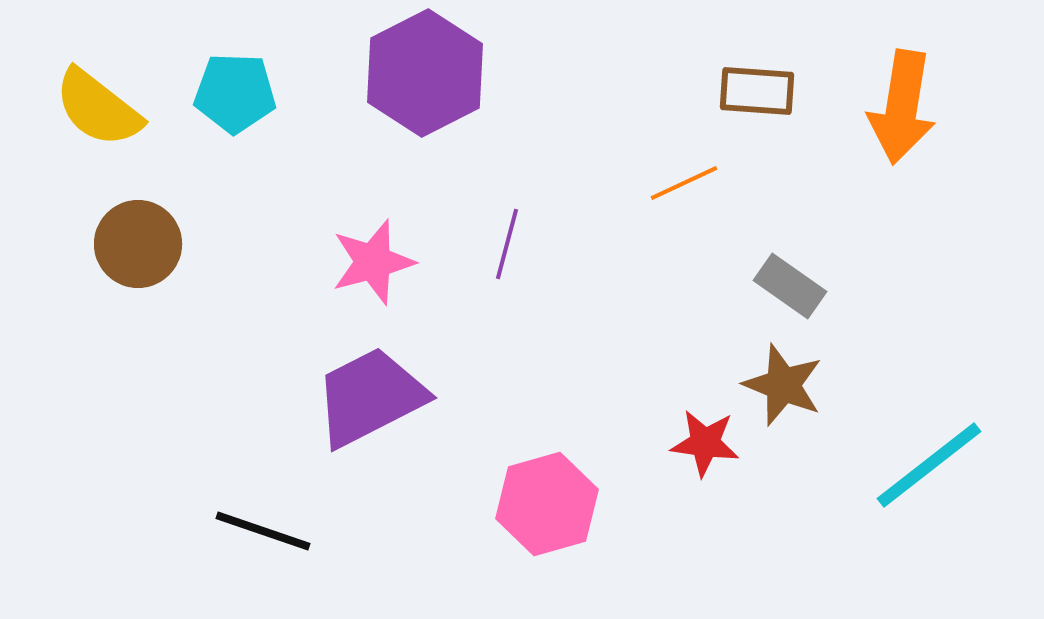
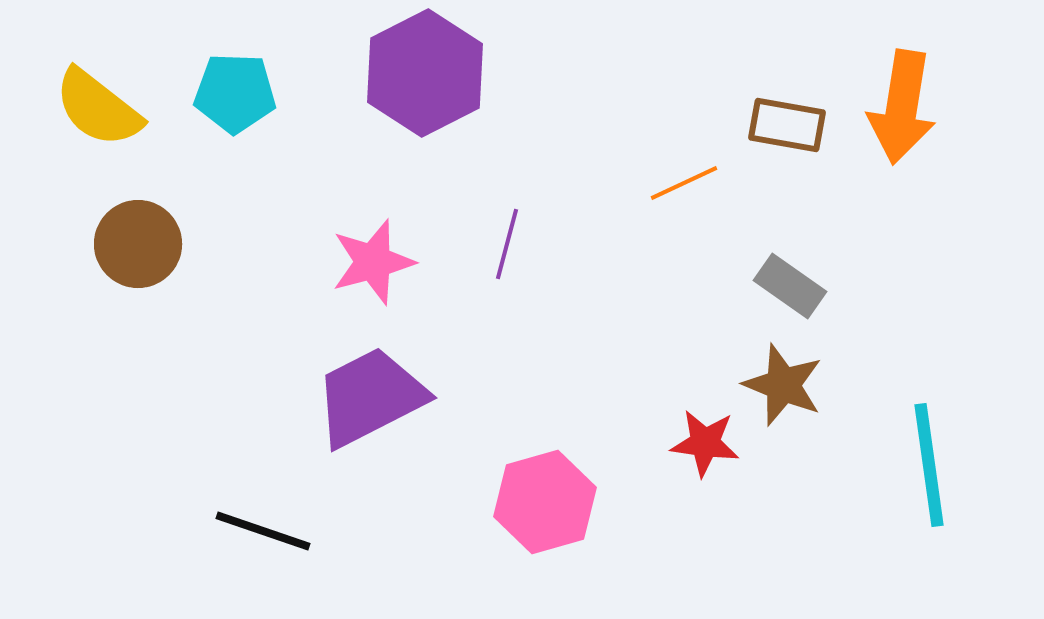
brown rectangle: moved 30 px right, 34 px down; rotated 6 degrees clockwise
cyan line: rotated 60 degrees counterclockwise
pink hexagon: moved 2 px left, 2 px up
